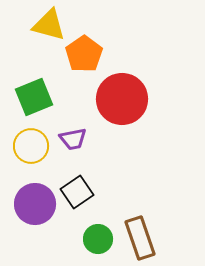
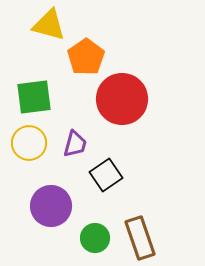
orange pentagon: moved 2 px right, 3 px down
green square: rotated 15 degrees clockwise
purple trapezoid: moved 2 px right, 5 px down; rotated 64 degrees counterclockwise
yellow circle: moved 2 px left, 3 px up
black square: moved 29 px right, 17 px up
purple circle: moved 16 px right, 2 px down
green circle: moved 3 px left, 1 px up
